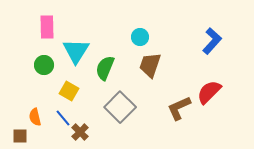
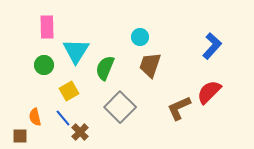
blue L-shape: moved 5 px down
yellow square: rotated 30 degrees clockwise
